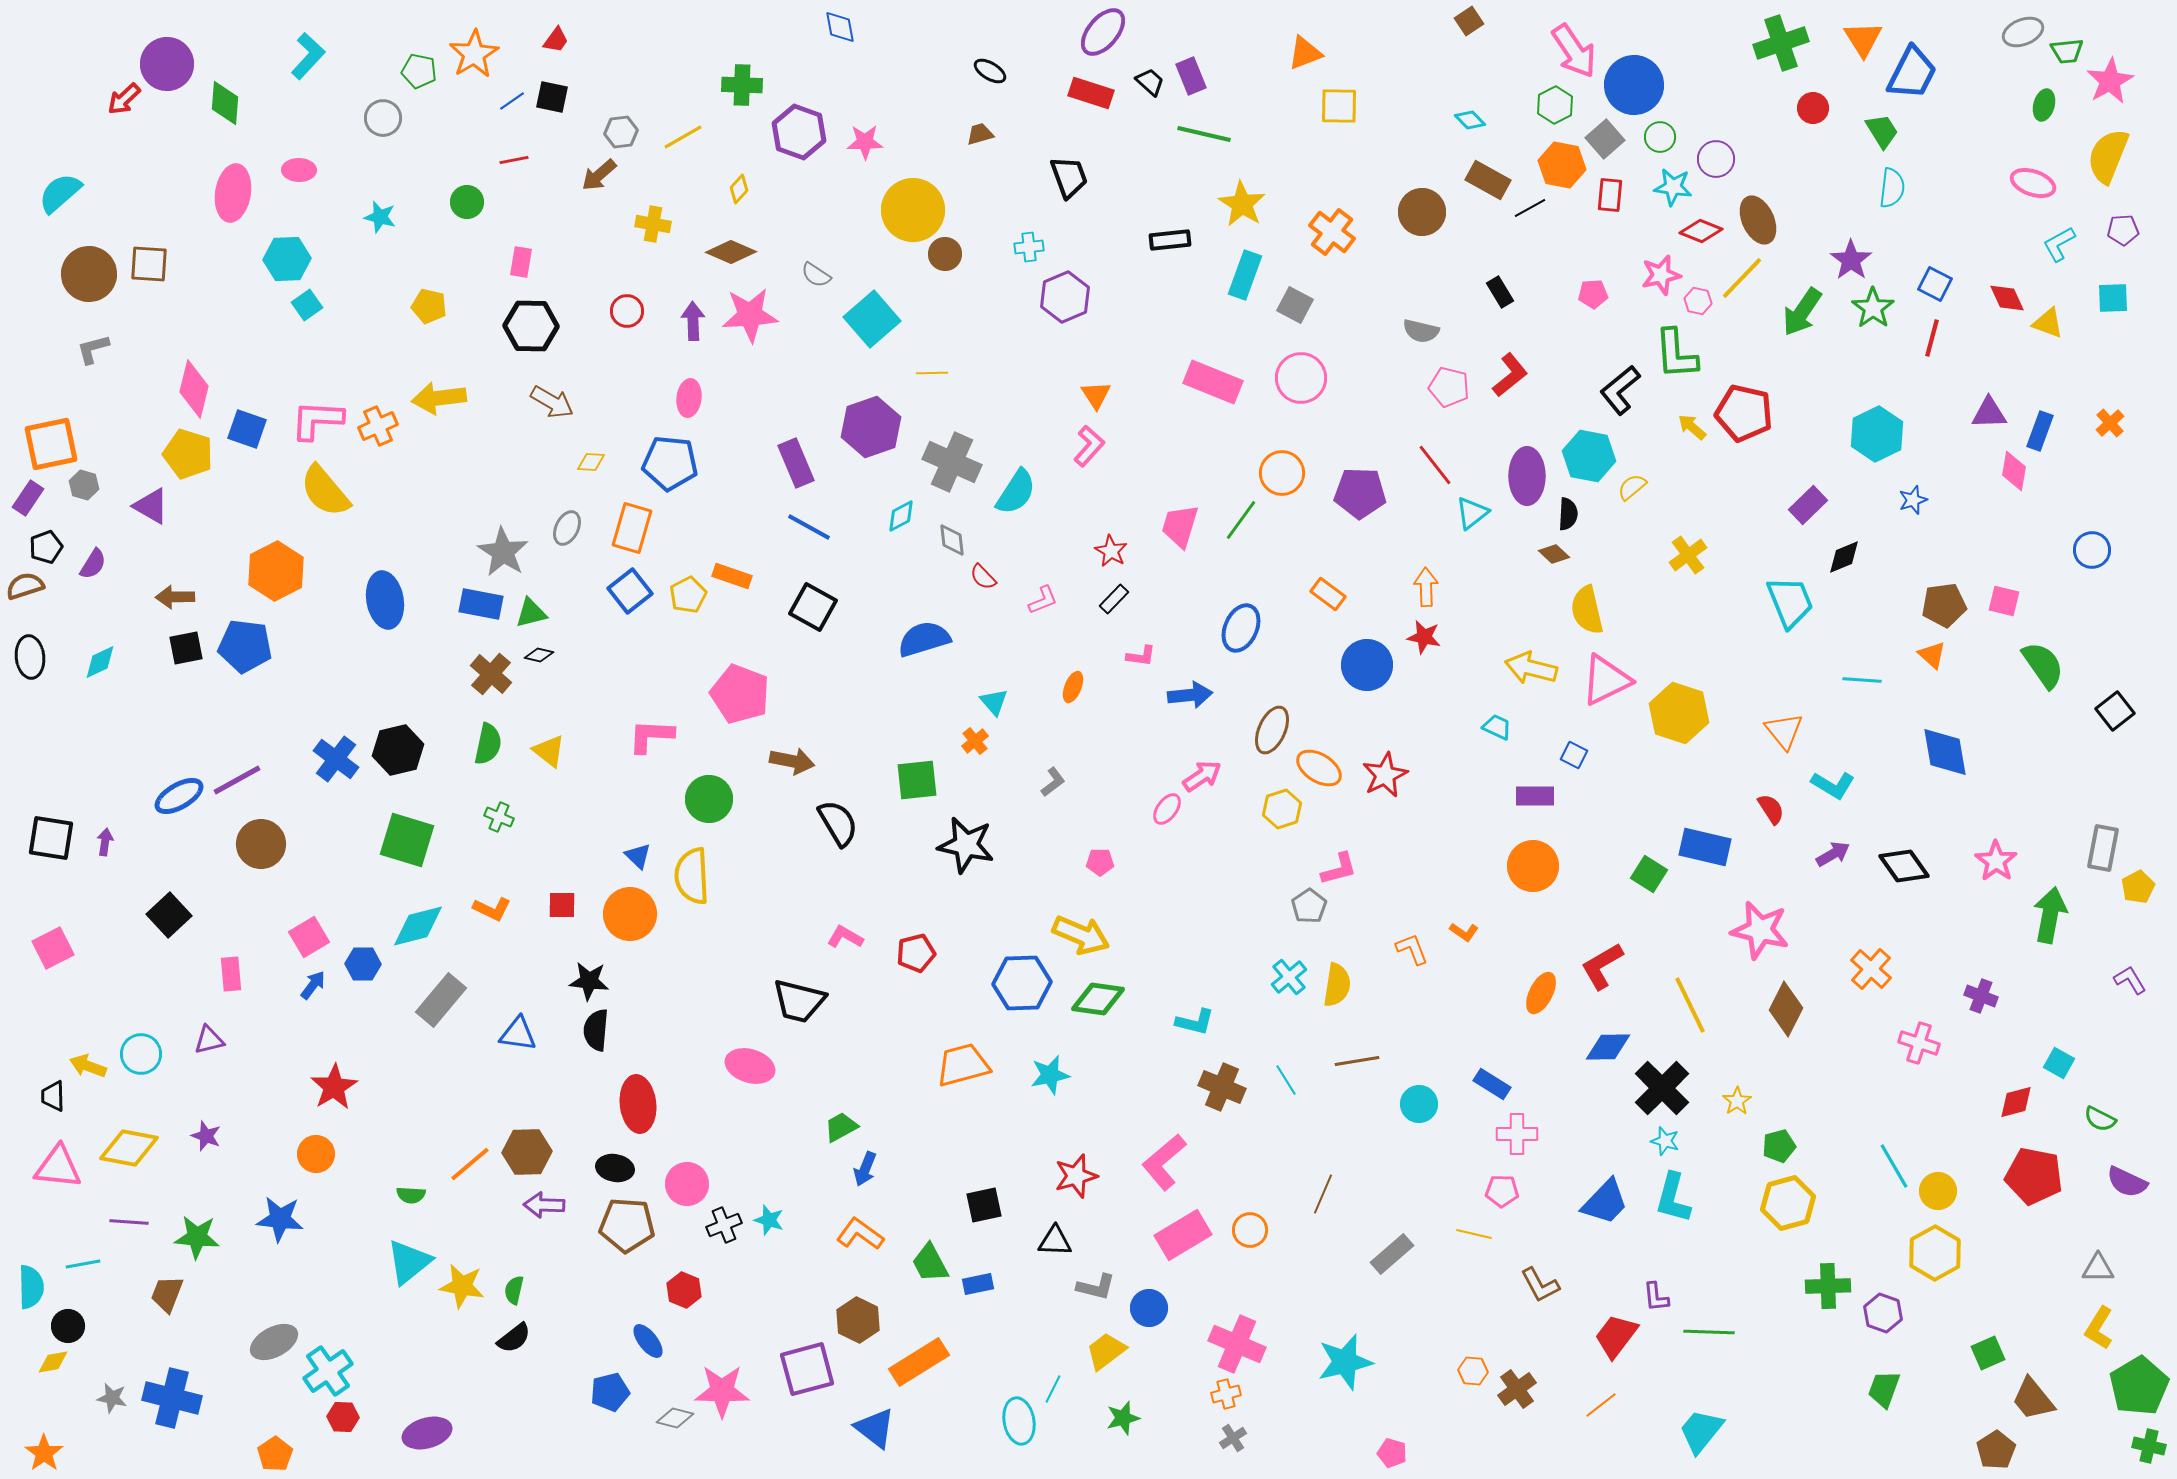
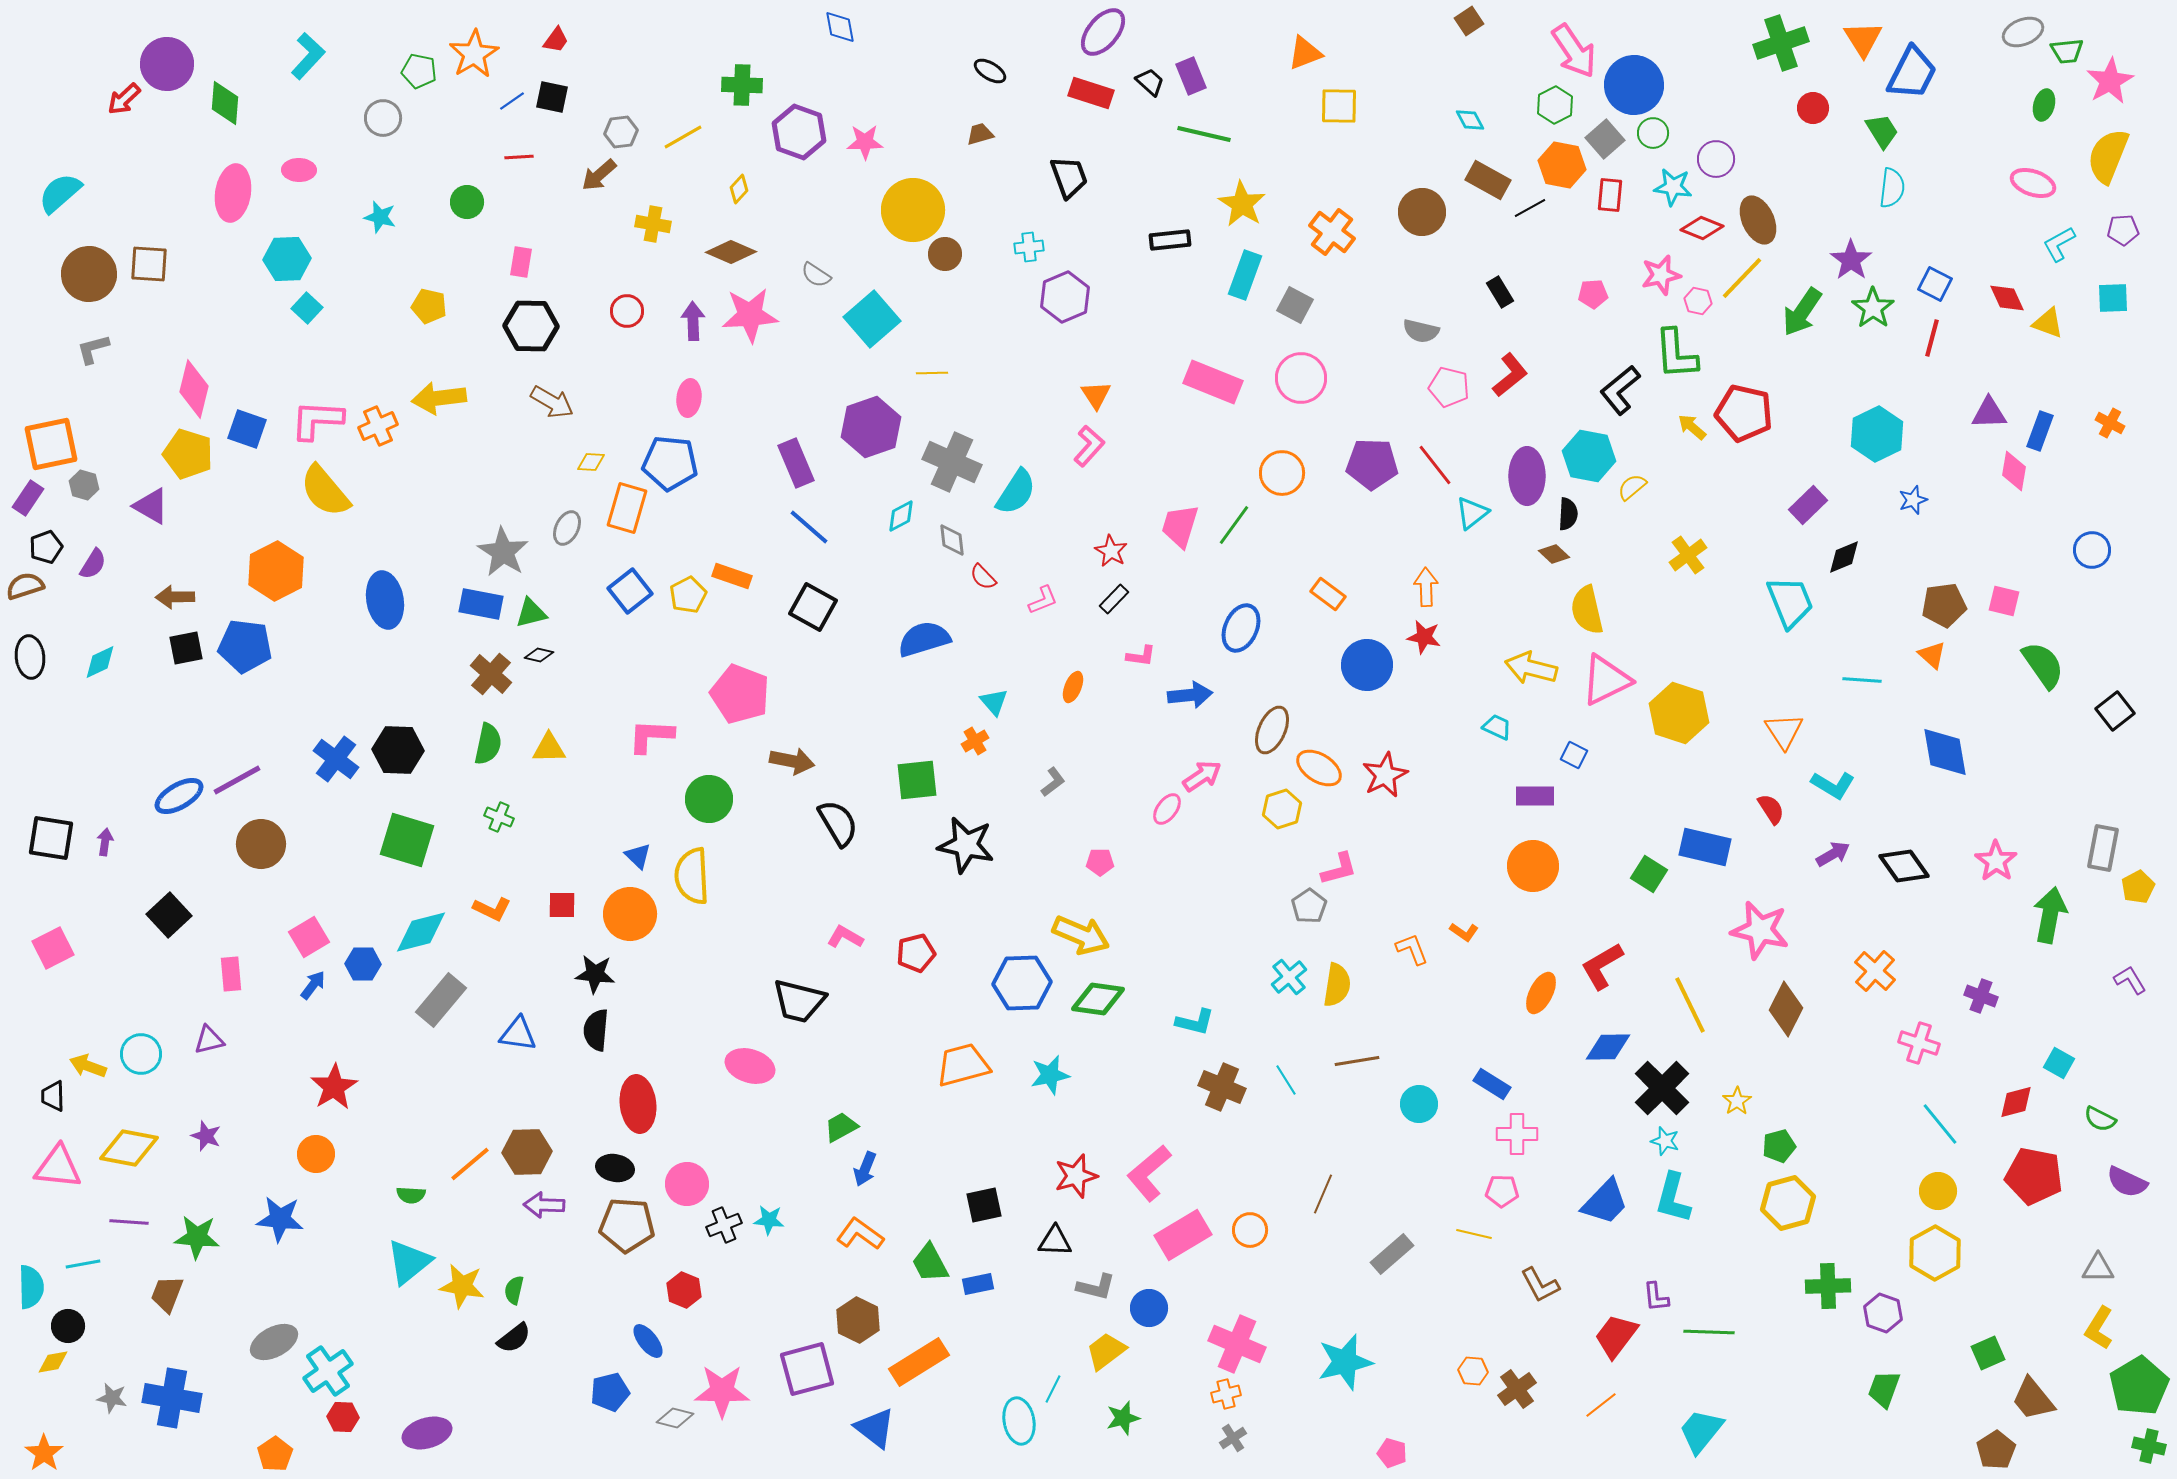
cyan diamond at (1470, 120): rotated 16 degrees clockwise
green circle at (1660, 137): moved 7 px left, 4 px up
red line at (514, 160): moved 5 px right, 3 px up; rotated 8 degrees clockwise
red diamond at (1701, 231): moved 1 px right, 3 px up
cyan square at (307, 305): moved 3 px down; rotated 12 degrees counterclockwise
orange cross at (2110, 423): rotated 20 degrees counterclockwise
purple pentagon at (1360, 493): moved 12 px right, 29 px up
green line at (1241, 520): moved 7 px left, 5 px down
blue line at (809, 527): rotated 12 degrees clockwise
orange rectangle at (632, 528): moved 5 px left, 20 px up
orange triangle at (1784, 731): rotated 6 degrees clockwise
orange cross at (975, 741): rotated 8 degrees clockwise
black hexagon at (398, 750): rotated 15 degrees clockwise
yellow triangle at (549, 751): moved 3 px up; rotated 39 degrees counterclockwise
cyan diamond at (418, 926): moved 3 px right, 6 px down
orange cross at (1871, 969): moved 4 px right, 2 px down
black star at (589, 981): moved 6 px right, 7 px up
pink L-shape at (1164, 1162): moved 15 px left, 11 px down
cyan line at (1894, 1166): moved 46 px right, 42 px up; rotated 9 degrees counterclockwise
cyan star at (769, 1220): rotated 12 degrees counterclockwise
blue cross at (172, 1398): rotated 4 degrees counterclockwise
